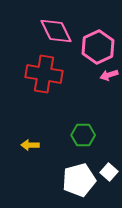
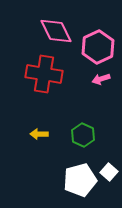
pink arrow: moved 8 px left, 4 px down
green hexagon: rotated 25 degrees clockwise
yellow arrow: moved 9 px right, 11 px up
white pentagon: moved 1 px right
